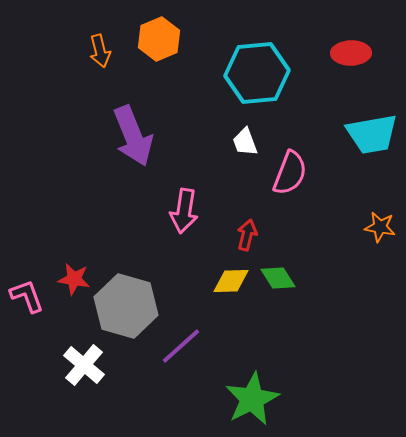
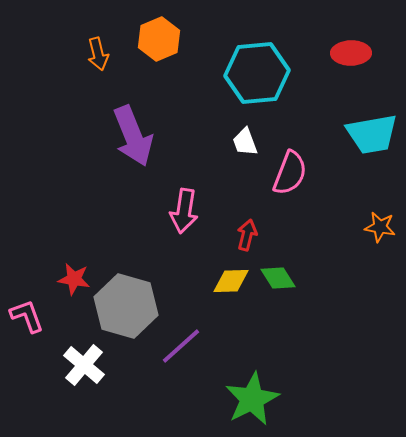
orange arrow: moved 2 px left, 3 px down
pink L-shape: moved 20 px down
